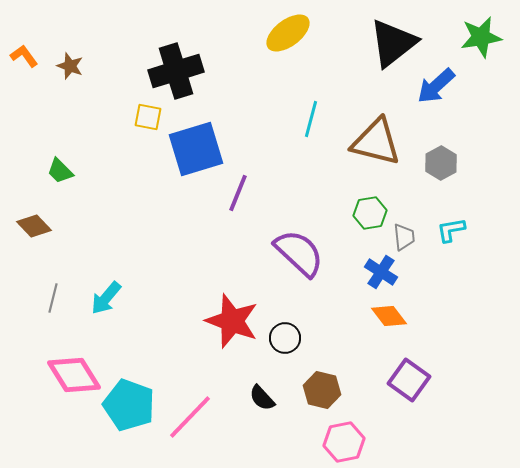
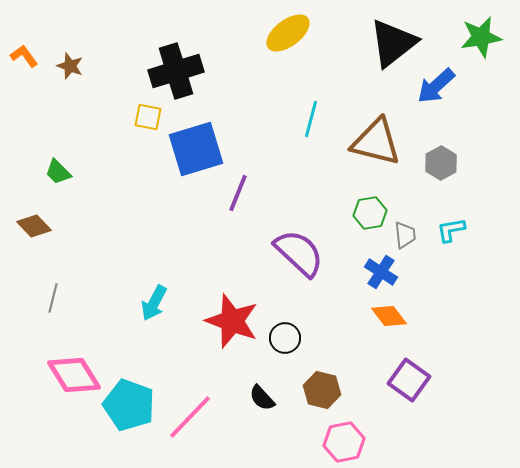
green trapezoid: moved 2 px left, 1 px down
gray trapezoid: moved 1 px right, 2 px up
cyan arrow: moved 48 px right, 5 px down; rotated 12 degrees counterclockwise
